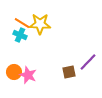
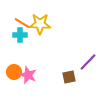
cyan cross: rotated 24 degrees counterclockwise
brown square: moved 5 px down
